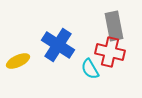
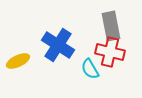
gray rectangle: moved 3 px left
